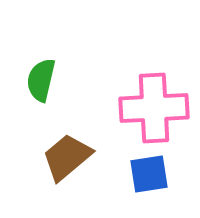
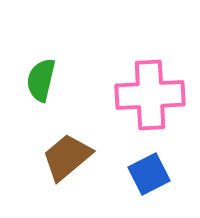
pink cross: moved 4 px left, 13 px up
blue square: rotated 18 degrees counterclockwise
